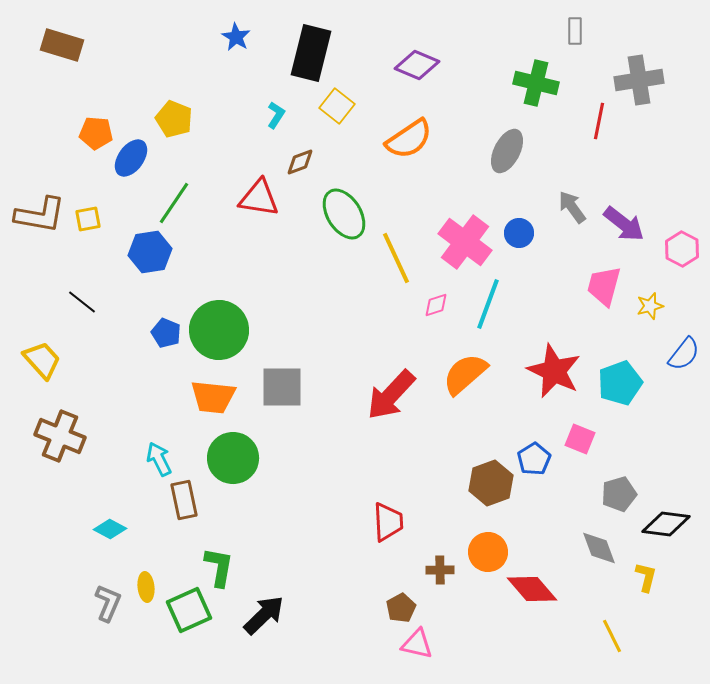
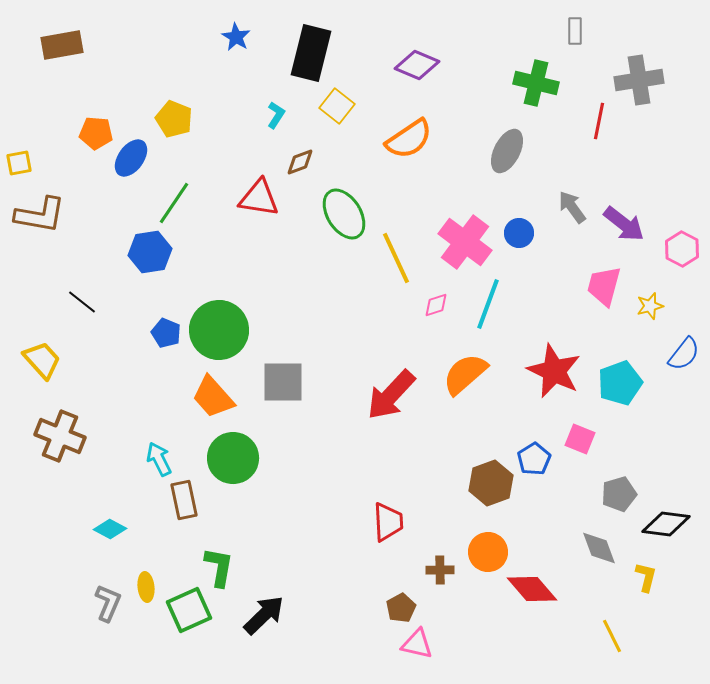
brown rectangle at (62, 45): rotated 27 degrees counterclockwise
yellow square at (88, 219): moved 69 px left, 56 px up
gray square at (282, 387): moved 1 px right, 5 px up
orange trapezoid at (213, 397): rotated 42 degrees clockwise
